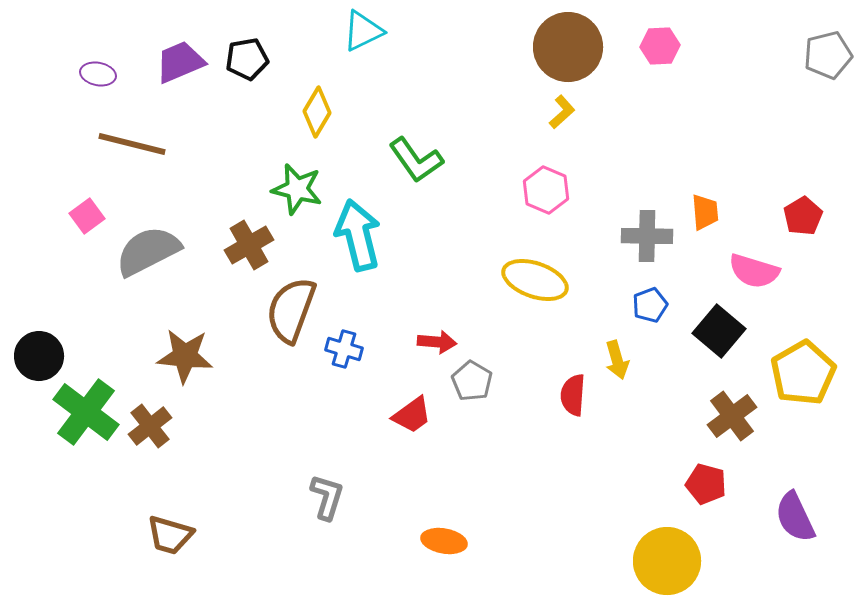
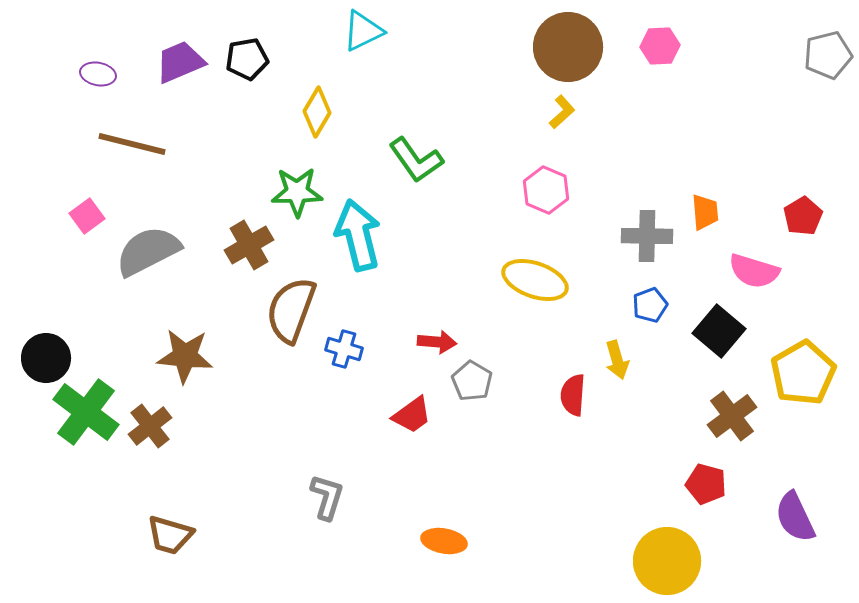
green star at (297, 189): moved 3 px down; rotated 15 degrees counterclockwise
black circle at (39, 356): moved 7 px right, 2 px down
